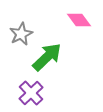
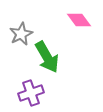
green arrow: rotated 104 degrees clockwise
purple cross: rotated 25 degrees clockwise
